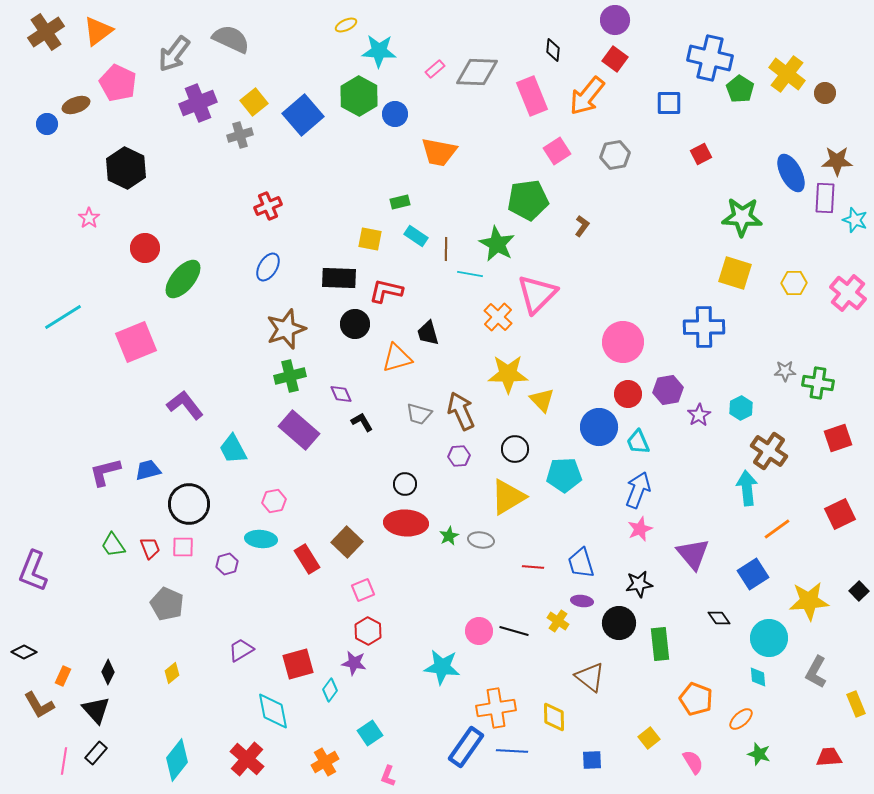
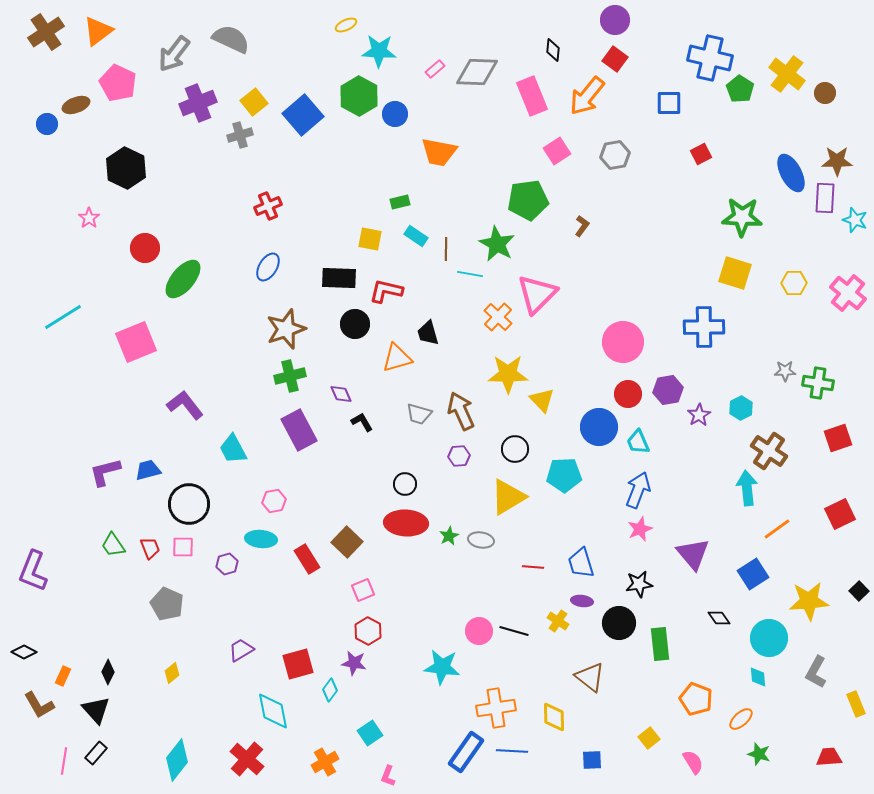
purple rectangle at (299, 430): rotated 21 degrees clockwise
blue rectangle at (466, 747): moved 5 px down
